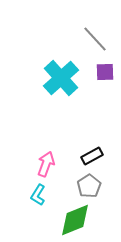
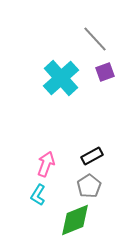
purple square: rotated 18 degrees counterclockwise
